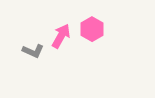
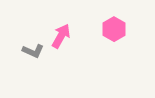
pink hexagon: moved 22 px right
